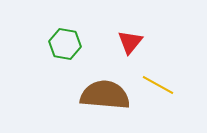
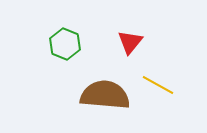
green hexagon: rotated 12 degrees clockwise
